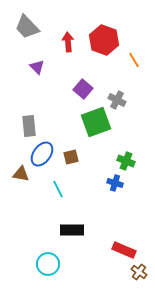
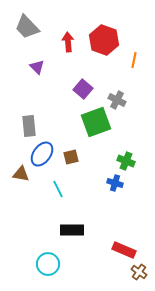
orange line: rotated 42 degrees clockwise
